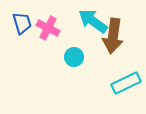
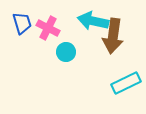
cyan arrow: rotated 24 degrees counterclockwise
cyan circle: moved 8 px left, 5 px up
